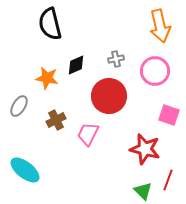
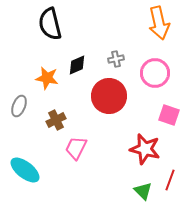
orange arrow: moved 1 px left, 3 px up
black diamond: moved 1 px right
pink circle: moved 2 px down
gray ellipse: rotated 10 degrees counterclockwise
pink trapezoid: moved 12 px left, 14 px down
red line: moved 2 px right
